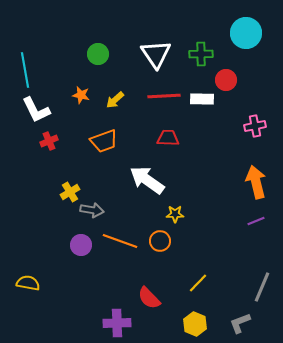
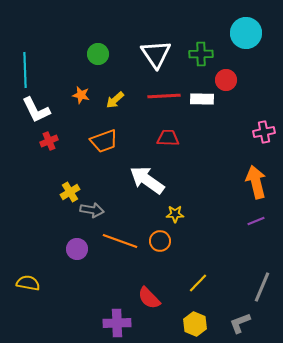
cyan line: rotated 8 degrees clockwise
pink cross: moved 9 px right, 6 px down
purple circle: moved 4 px left, 4 px down
